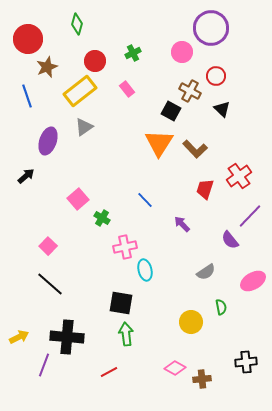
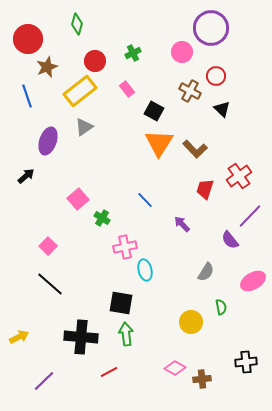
black square at (171, 111): moved 17 px left
gray semicircle at (206, 272): rotated 24 degrees counterclockwise
black cross at (67, 337): moved 14 px right
purple line at (44, 365): moved 16 px down; rotated 25 degrees clockwise
